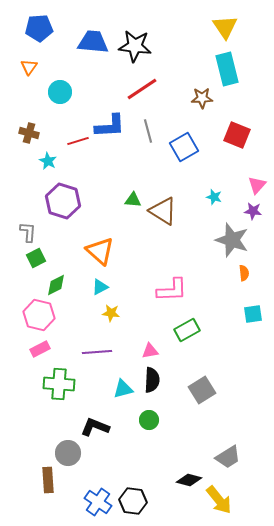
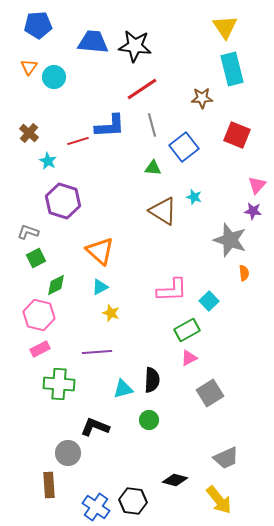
blue pentagon at (39, 28): moved 1 px left, 3 px up
cyan rectangle at (227, 69): moved 5 px right
cyan circle at (60, 92): moved 6 px left, 15 px up
gray line at (148, 131): moved 4 px right, 6 px up
brown cross at (29, 133): rotated 24 degrees clockwise
blue square at (184, 147): rotated 8 degrees counterclockwise
cyan star at (214, 197): moved 20 px left
green triangle at (133, 200): moved 20 px right, 32 px up
gray L-shape at (28, 232): rotated 75 degrees counterclockwise
gray star at (232, 240): moved 2 px left
yellow star at (111, 313): rotated 12 degrees clockwise
cyan square at (253, 314): moved 44 px left, 13 px up; rotated 36 degrees counterclockwise
pink triangle at (150, 351): moved 39 px right, 7 px down; rotated 18 degrees counterclockwise
gray square at (202, 390): moved 8 px right, 3 px down
gray trapezoid at (228, 457): moved 2 px left, 1 px down; rotated 8 degrees clockwise
brown rectangle at (48, 480): moved 1 px right, 5 px down
black diamond at (189, 480): moved 14 px left
blue cross at (98, 502): moved 2 px left, 5 px down
